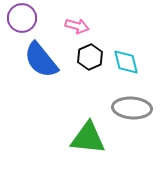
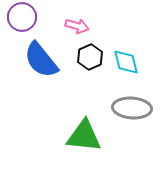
purple circle: moved 1 px up
green triangle: moved 4 px left, 2 px up
